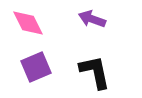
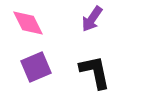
purple arrow: rotated 76 degrees counterclockwise
